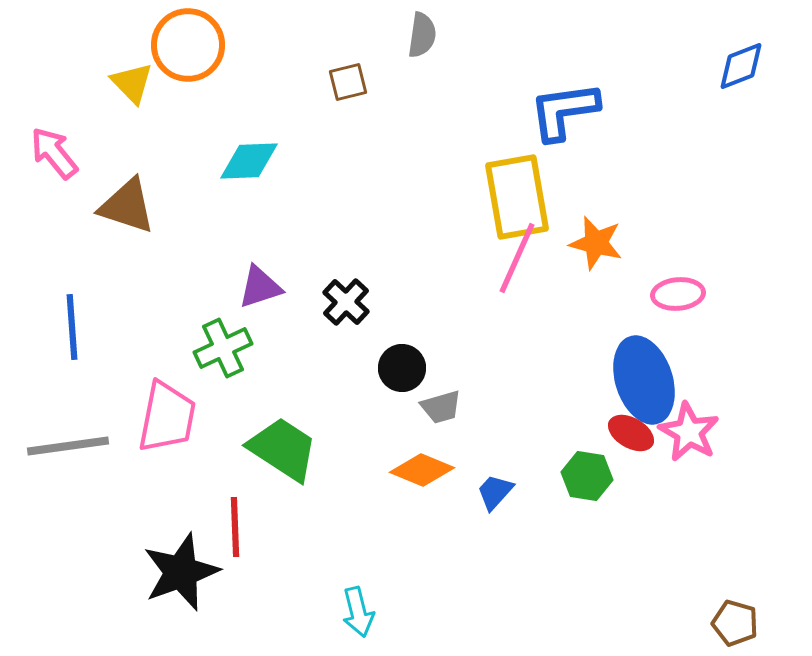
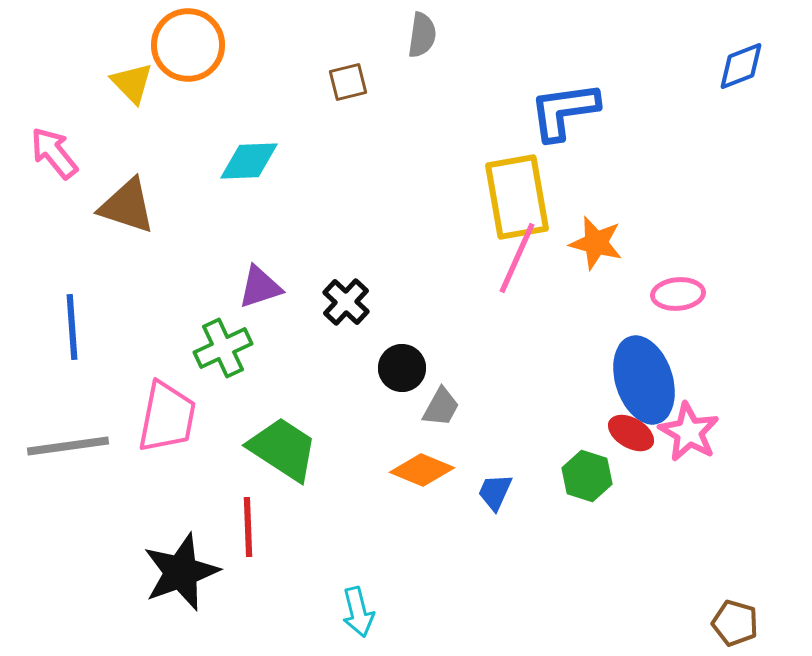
gray trapezoid: rotated 45 degrees counterclockwise
green hexagon: rotated 9 degrees clockwise
blue trapezoid: rotated 18 degrees counterclockwise
red line: moved 13 px right
